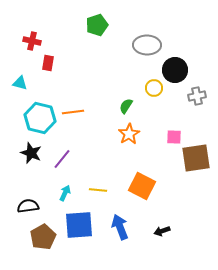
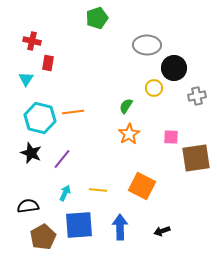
green pentagon: moved 7 px up
black circle: moved 1 px left, 2 px up
cyan triangle: moved 6 px right, 4 px up; rotated 49 degrees clockwise
pink square: moved 3 px left
blue arrow: rotated 20 degrees clockwise
